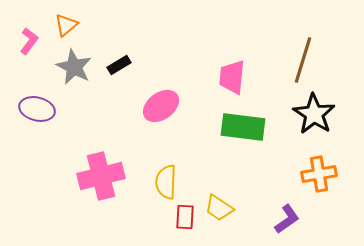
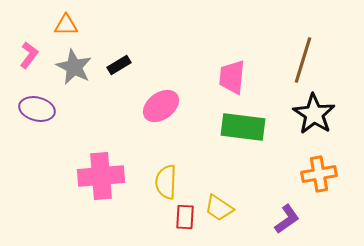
orange triangle: rotated 40 degrees clockwise
pink L-shape: moved 14 px down
pink cross: rotated 9 degrees clockwise
